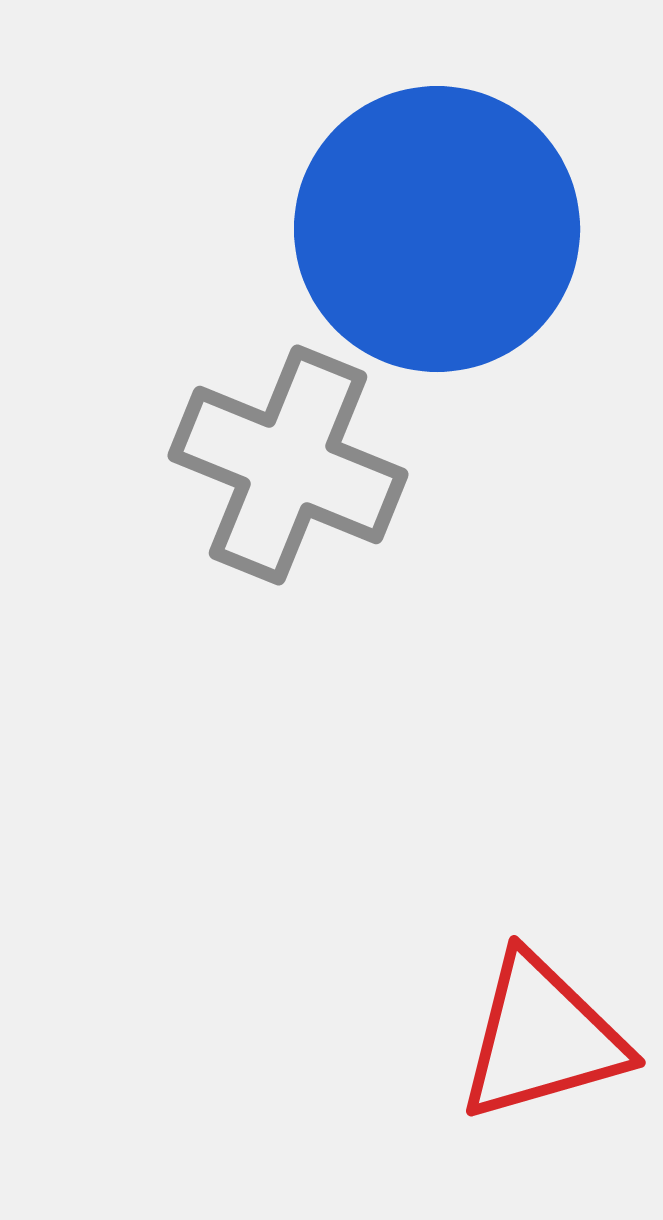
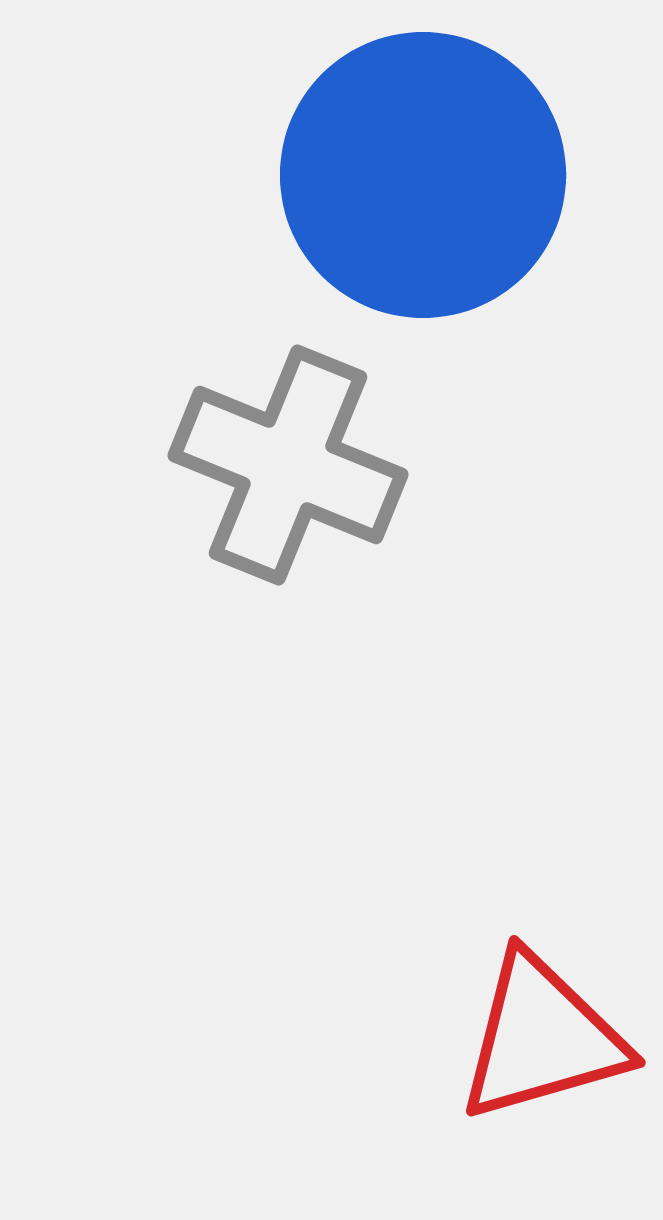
blue circle: moved 14 px left, 54 px up
